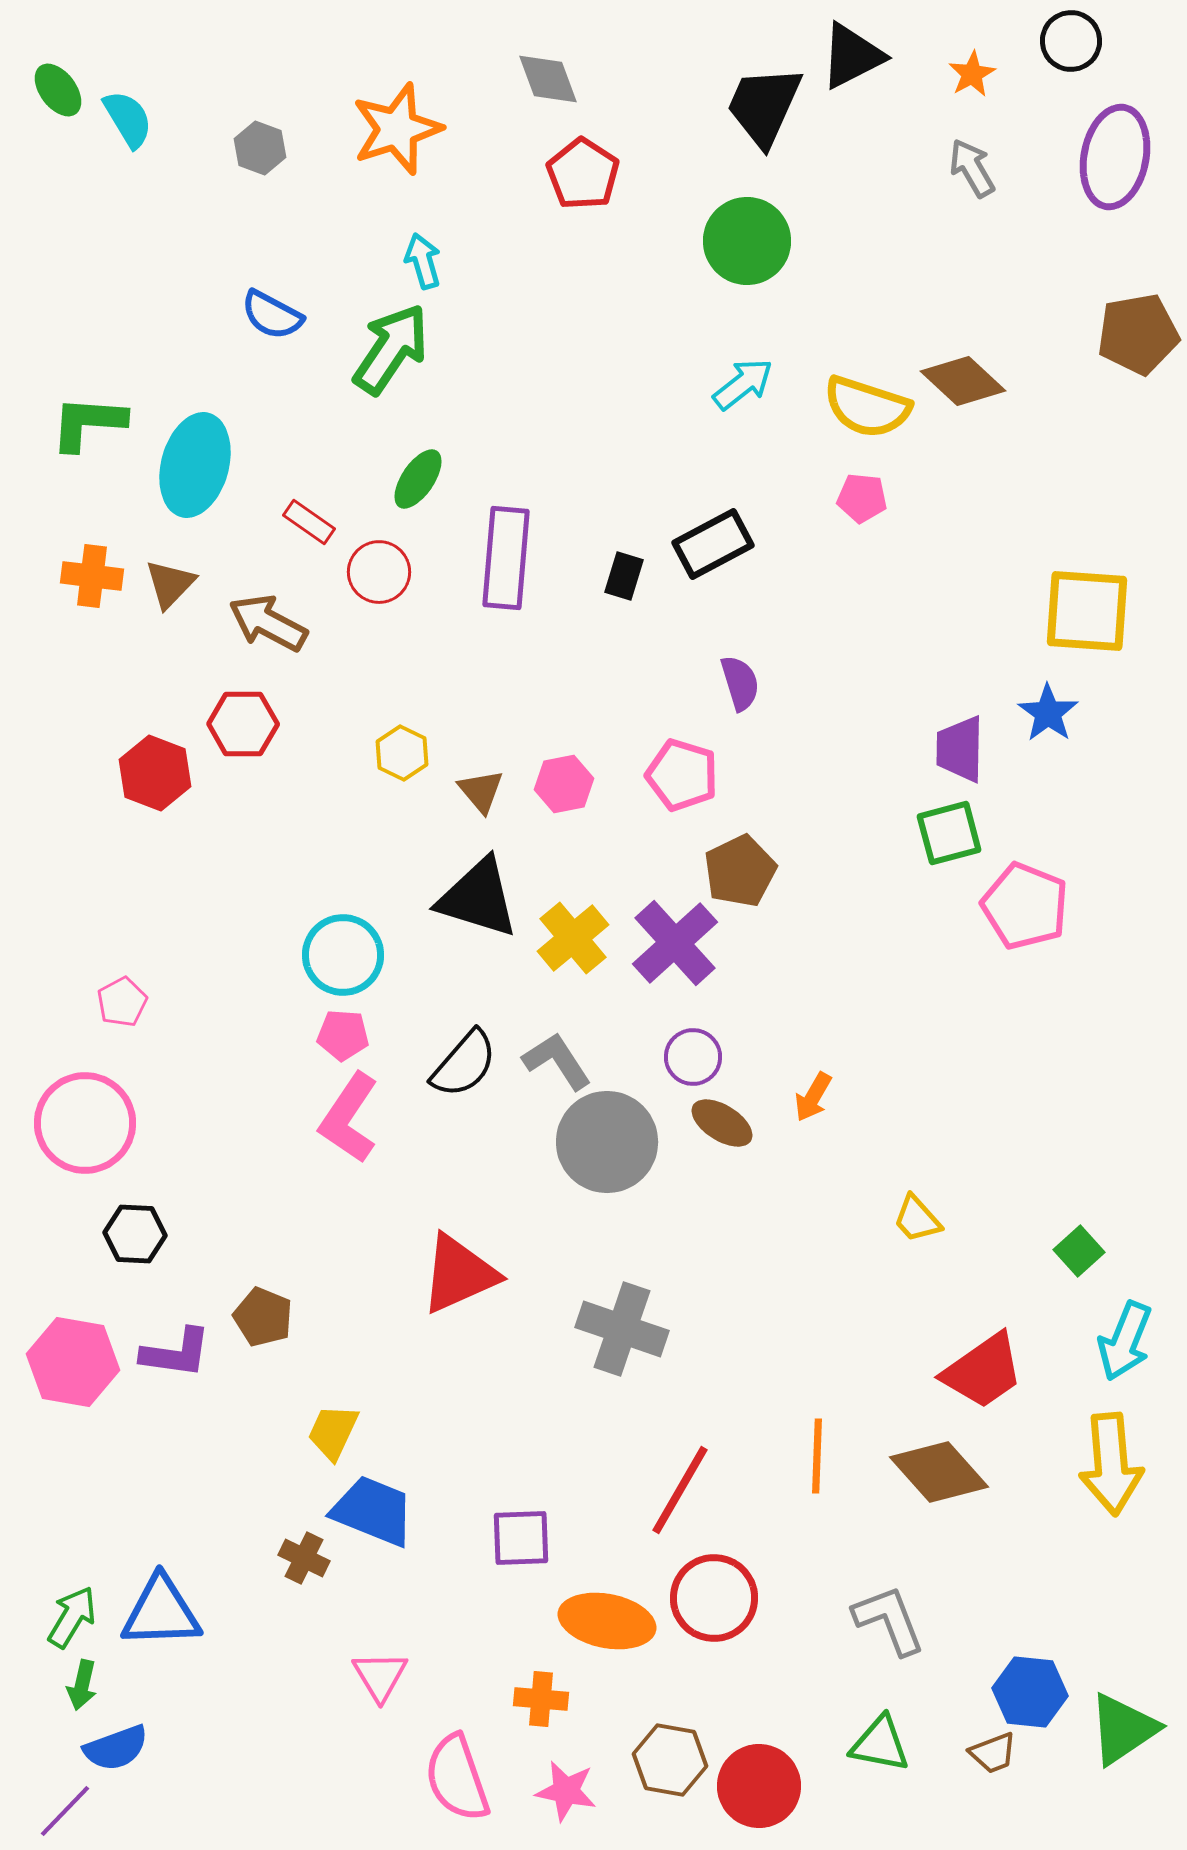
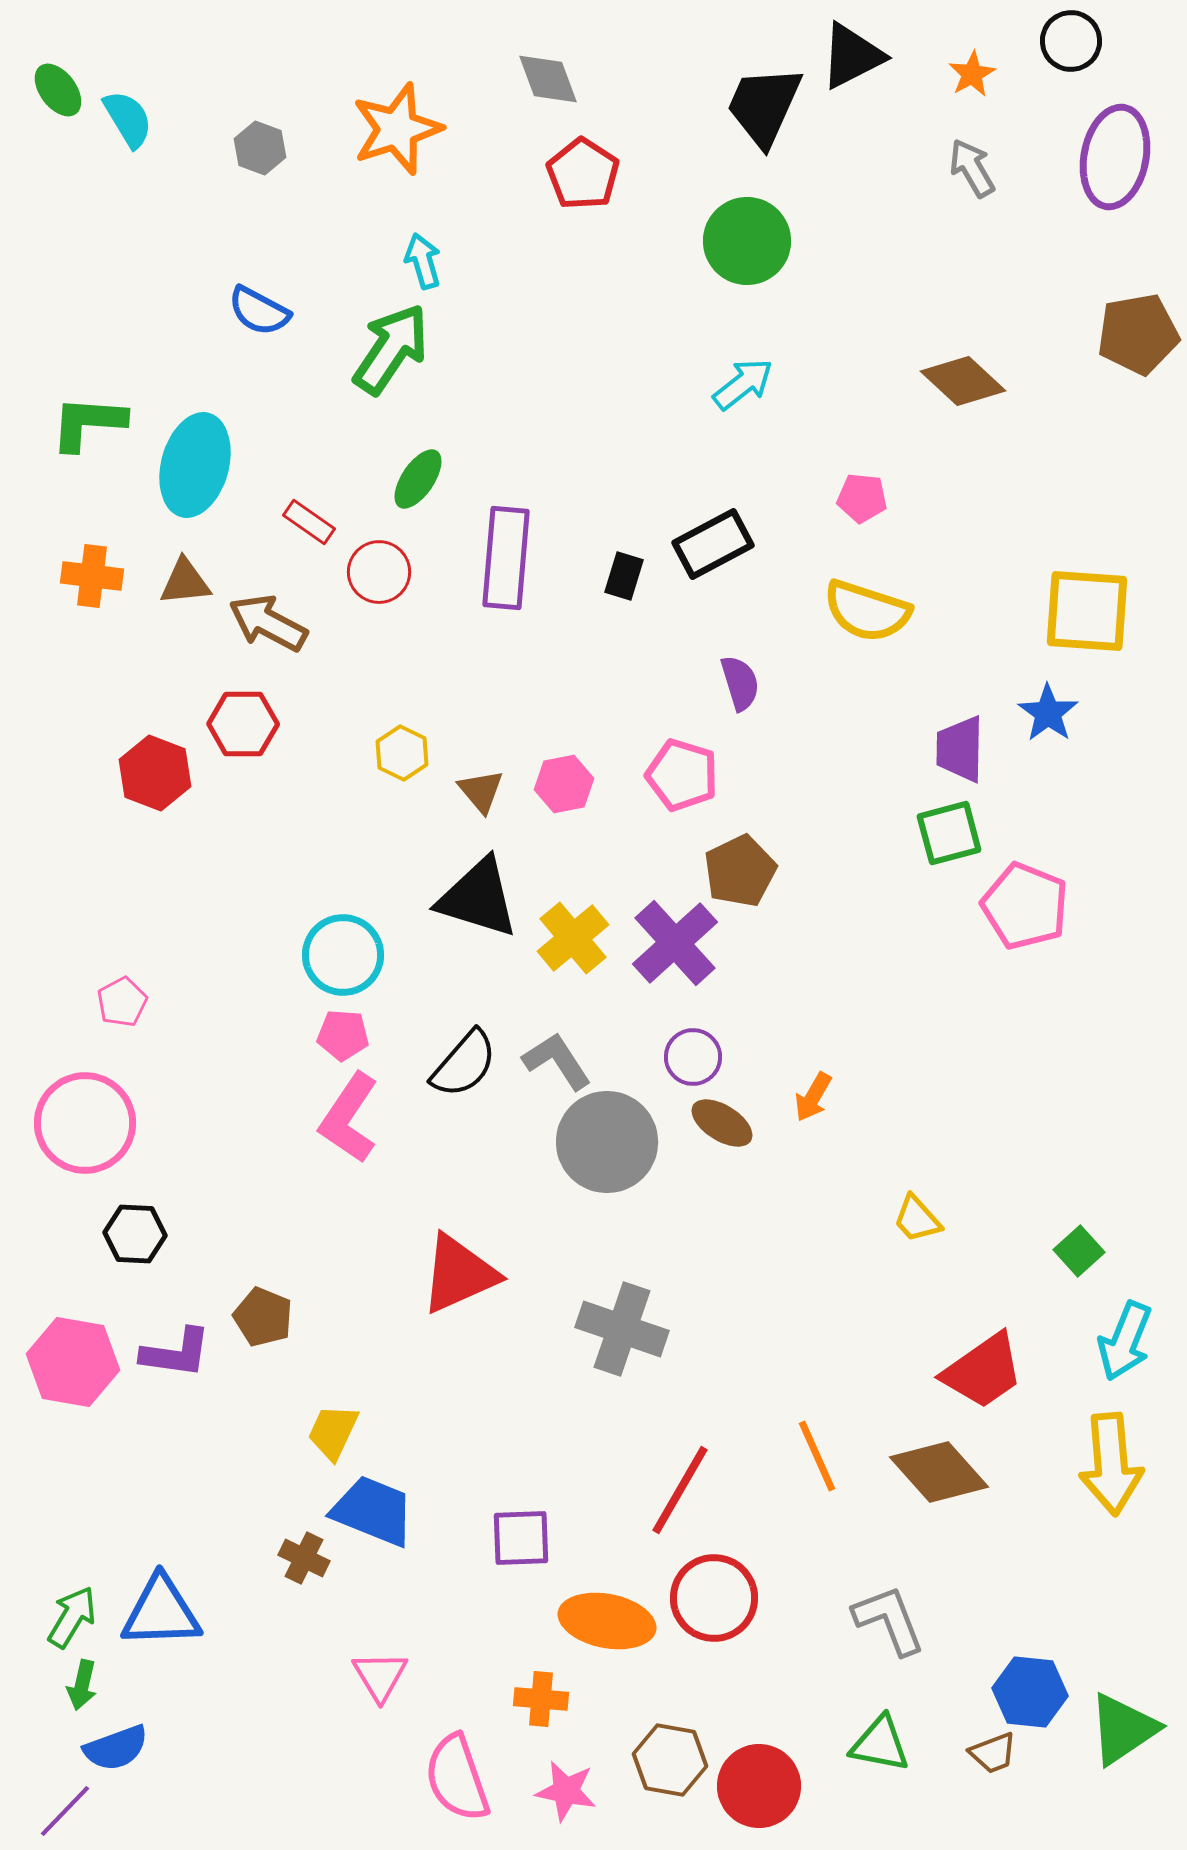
blue semicircle at (272, 315): moved 13 px left, 4 px up
yellow semicircle at (867, 407): moved 204 px down
brown triangle at (170, 584): moved 15 px right, 2 px up; rotated 40 degrees clockwise
orange line at (817, 1456): rotated 26 degrees counterclockwise
